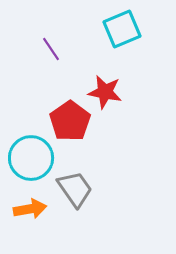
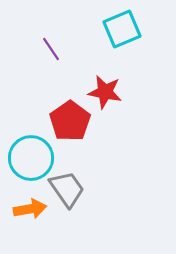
gray trapezoid: moved 8 px left
